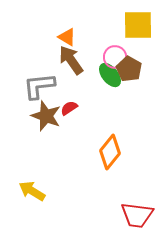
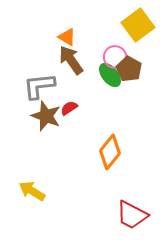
yellow square: rotated 36 degrees counterclockwise
red trapezoid: moved 5 px left; rotated 20 degrees clockwise
